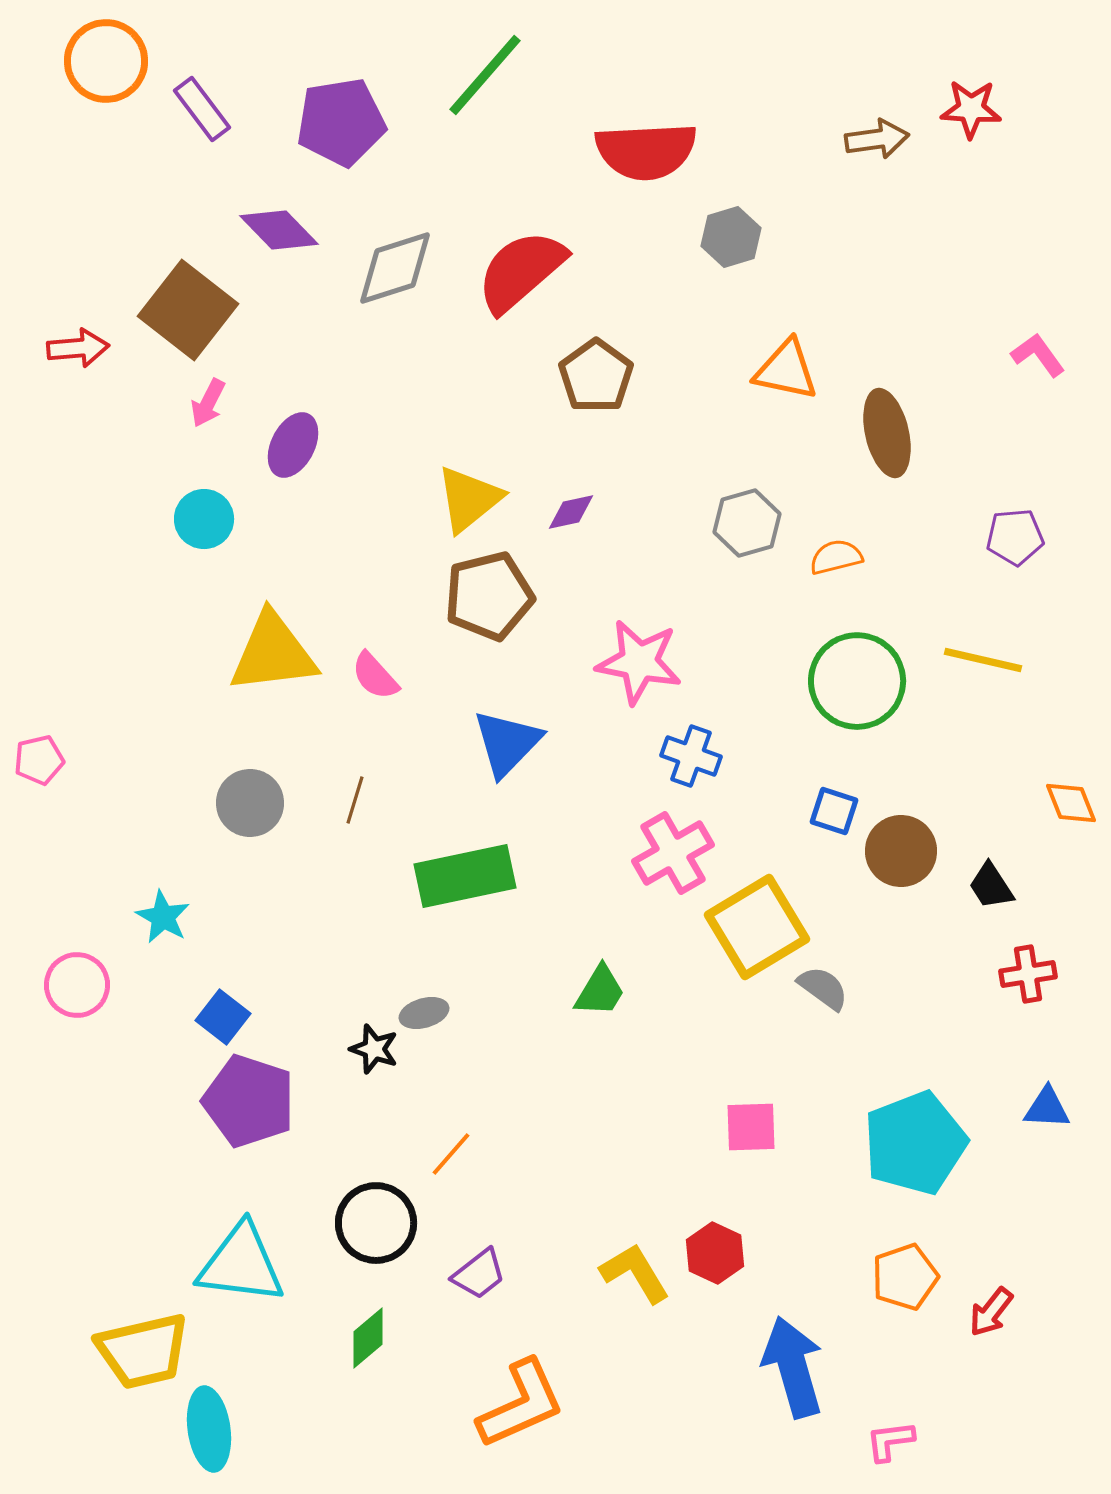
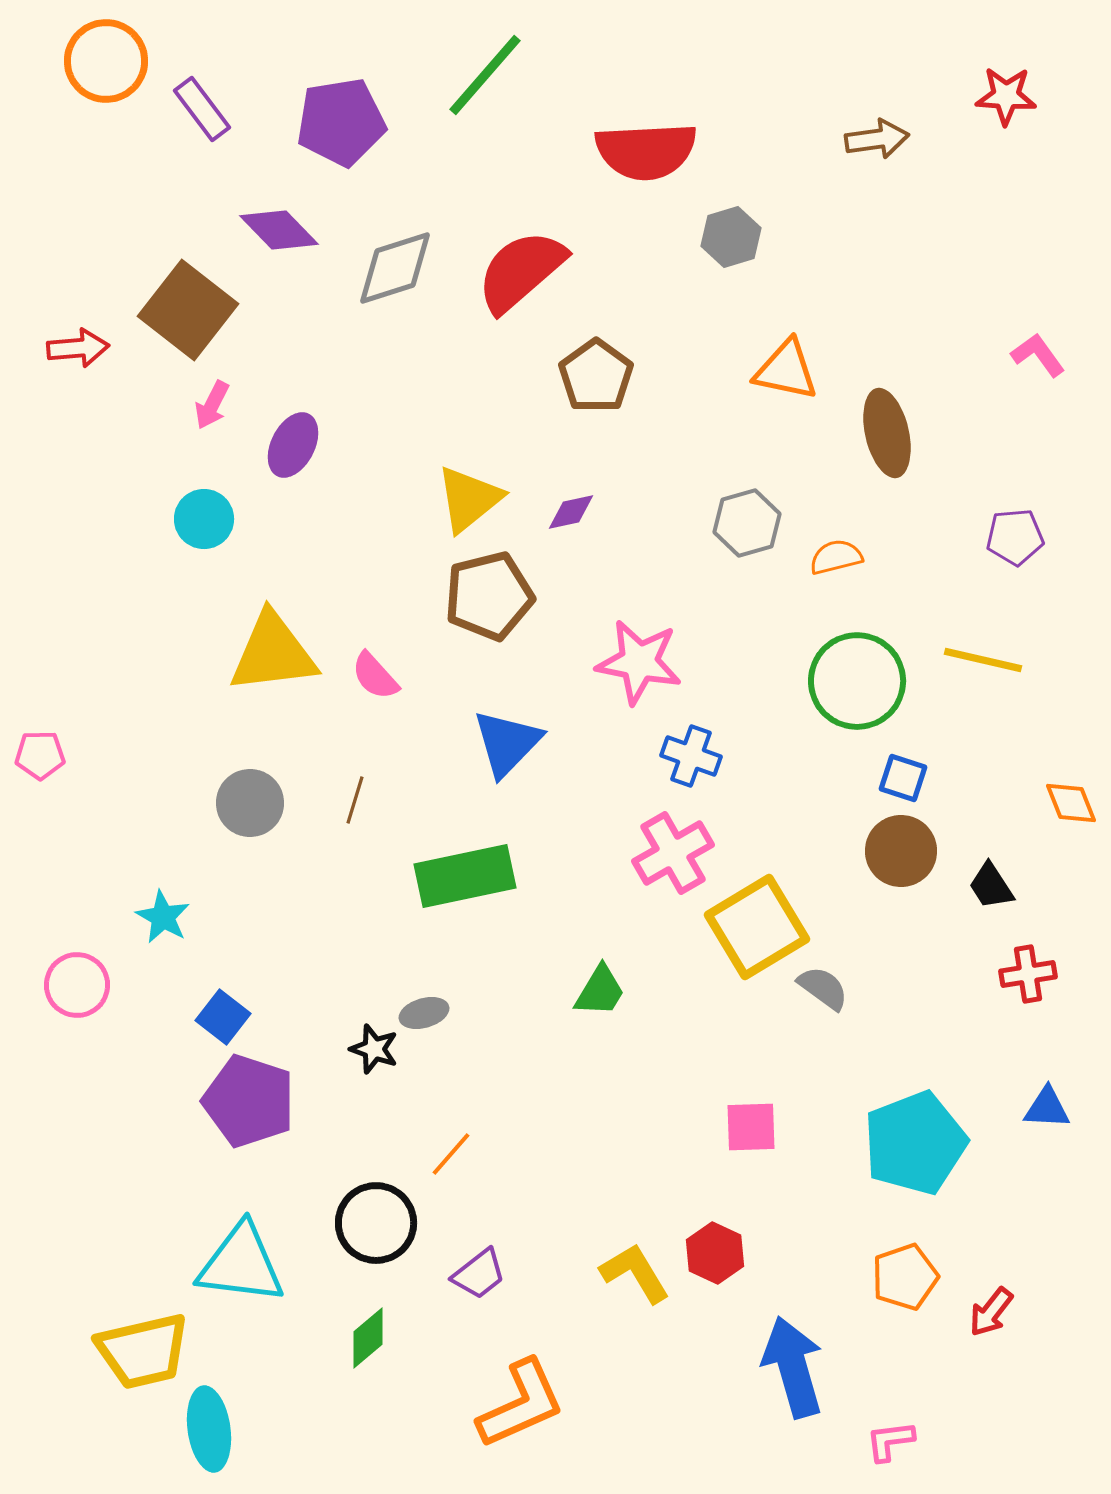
red star at (971, 109): moved 35 px right, 13 px up
pink arrow at (208, 403): moved 4 px right, 2 px down
pink pentagon at (39, 760): moved 1 px right, 5 px up; rotated 12 degrees clockwise
blue square at (834, 811): moved 69 px right, 33 px up
